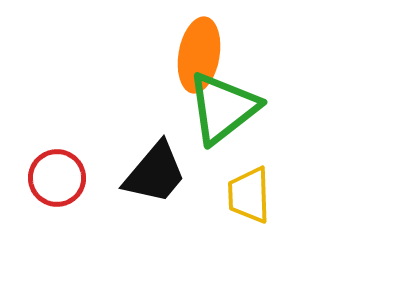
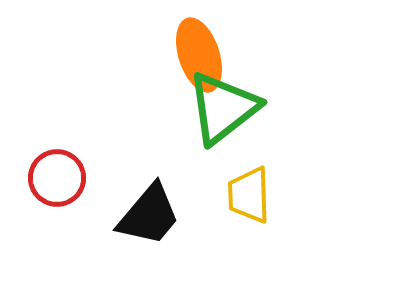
orange ellipse: rotated 28 degrees counterclockwise
black trapezoid: moved 6 px left, 42 px down
